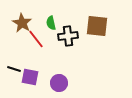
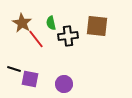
purple square: moved 2 px down
purple circle: moved 5 px right, 1 px down
